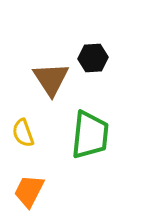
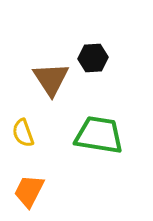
green trapezoid: moved 9 px right; rotated 87 degrees counterclockwise
